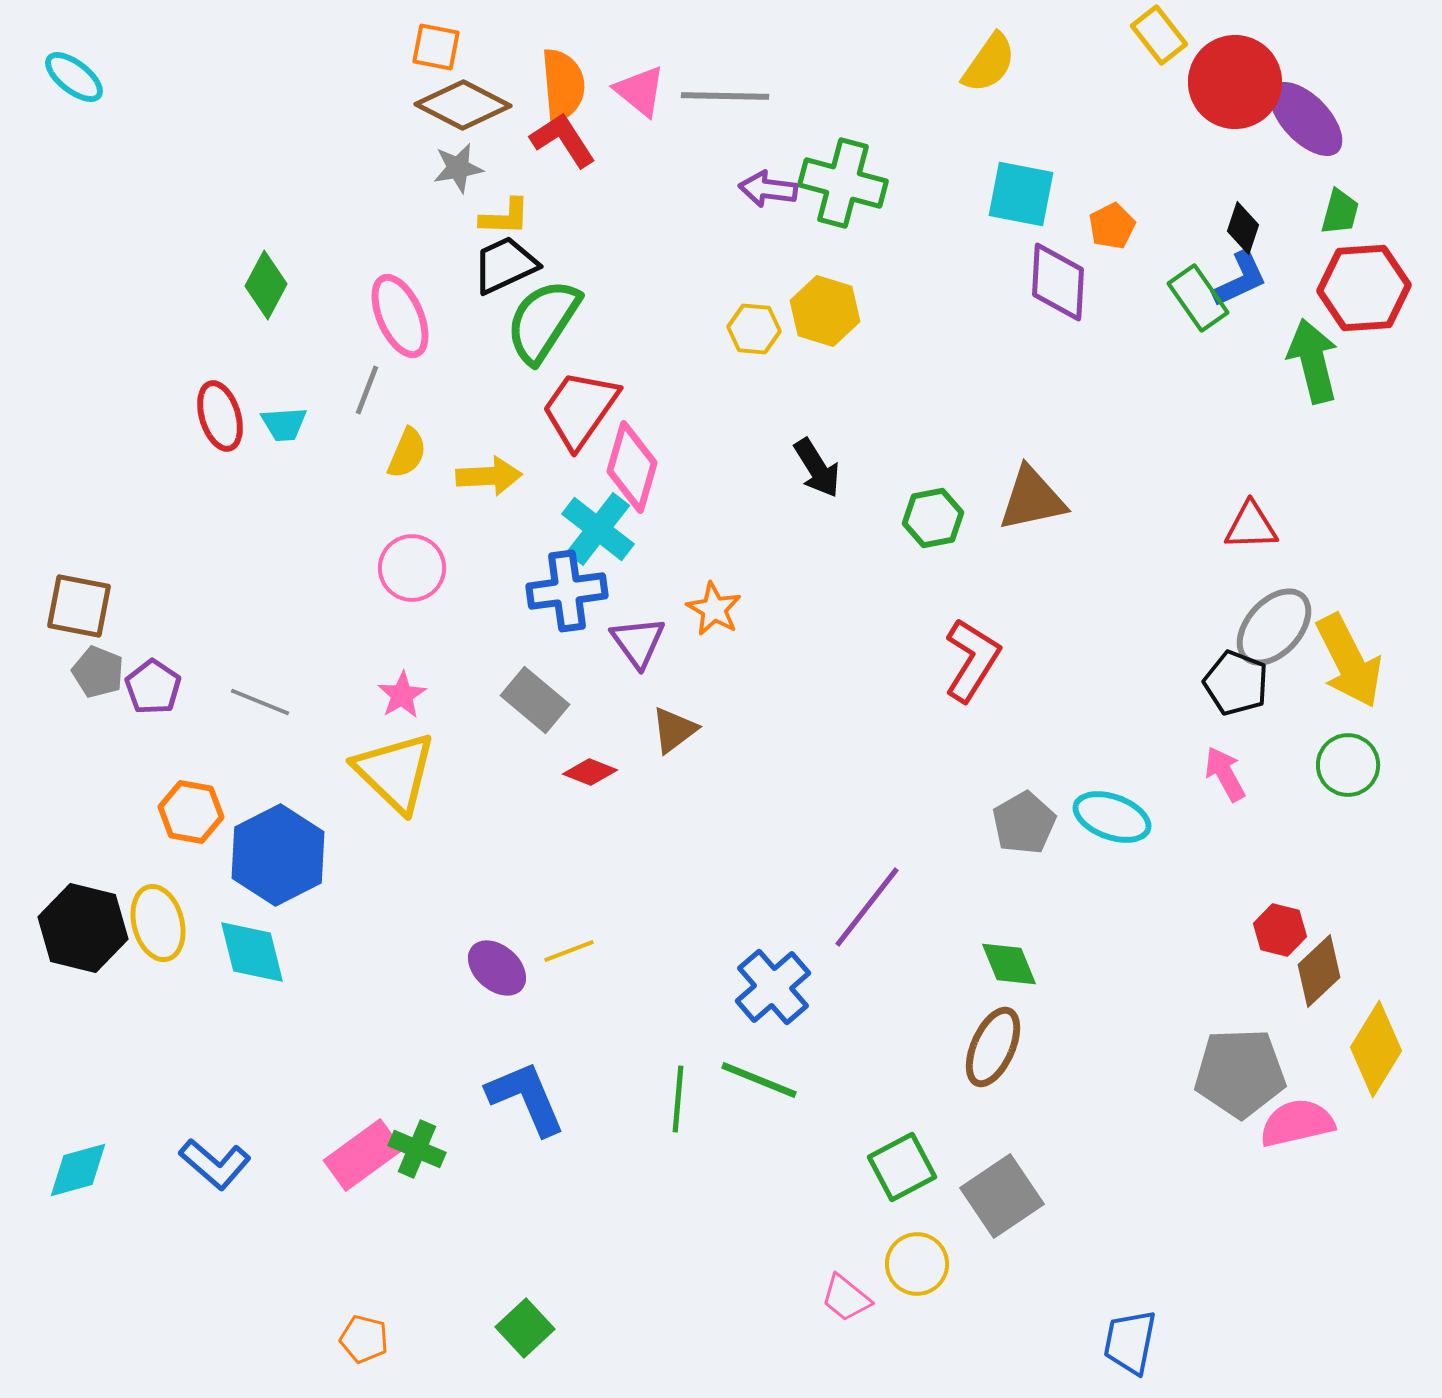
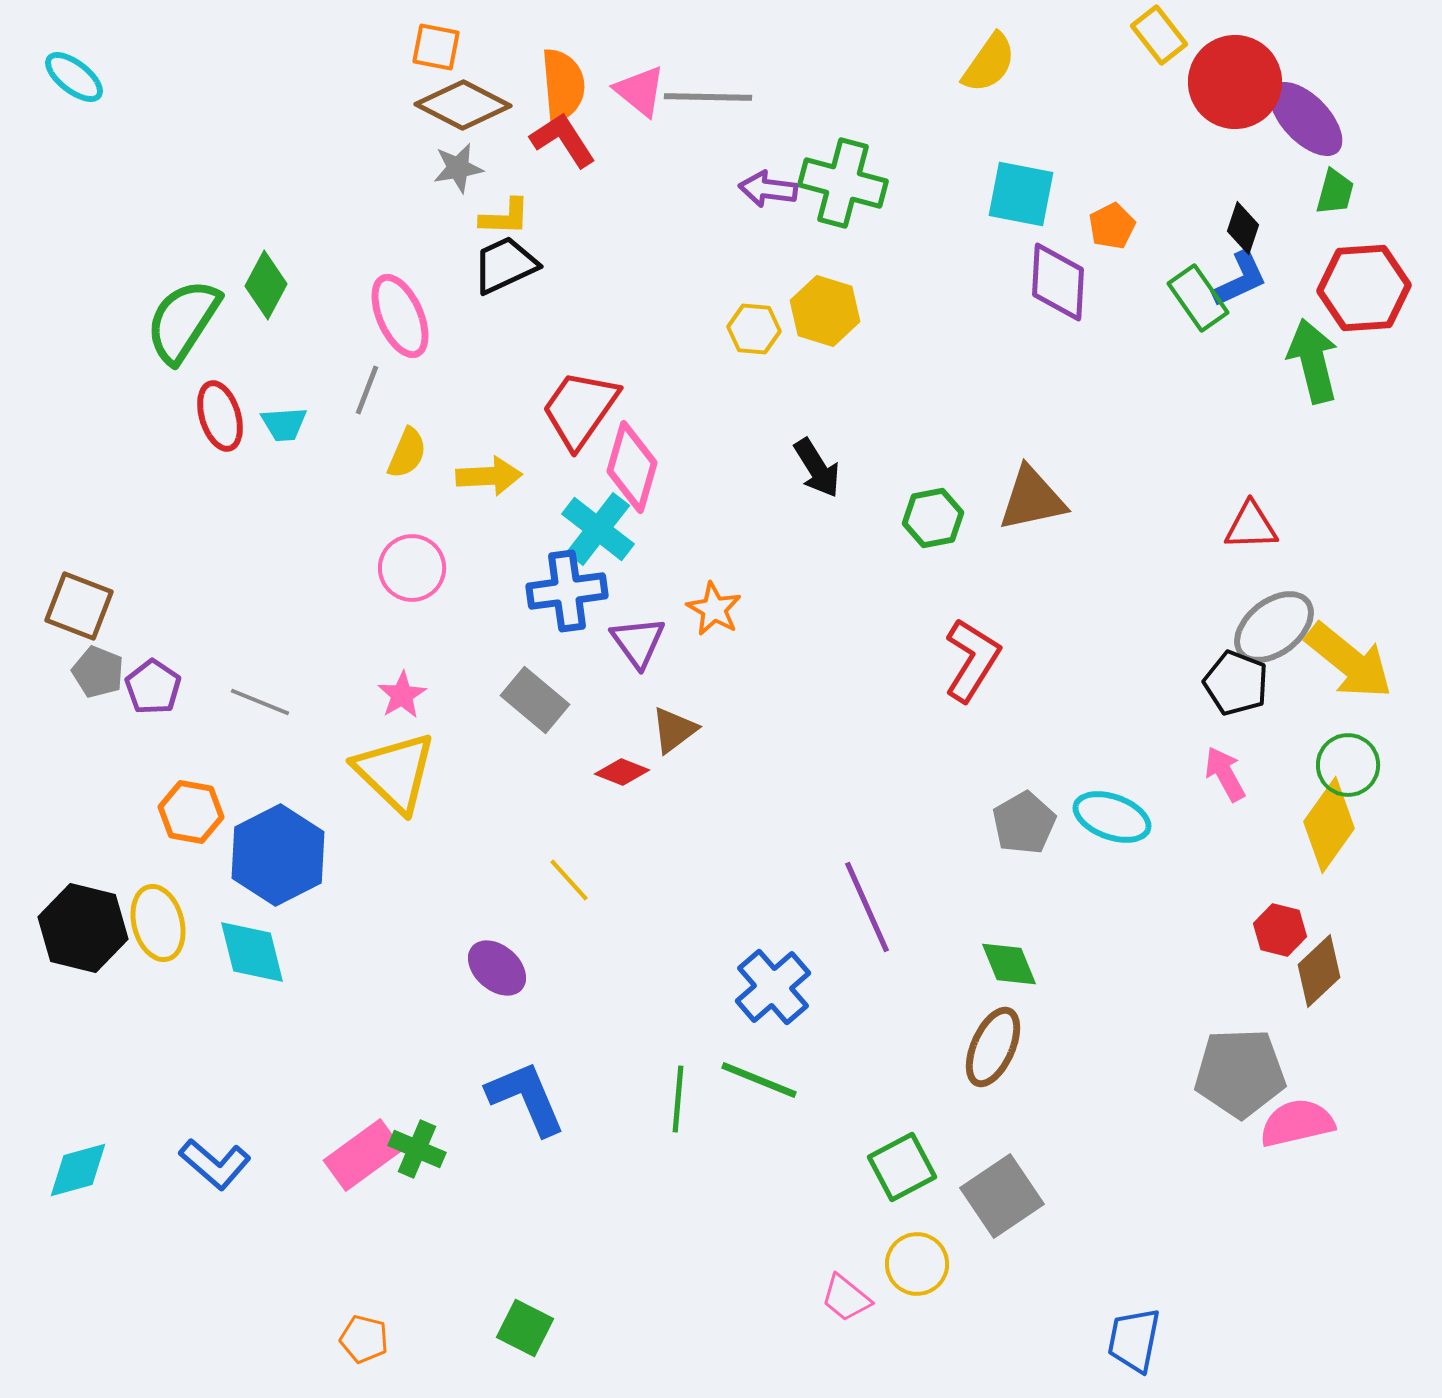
gray line at (725, 96): moved 17 px left, 1 px down
green trapezoid at (1340, 212): moved 5 px left, 20 px up
green semicircle at (543, 321): moved 360 px left
brown square at (79, 606): rotated 10 degrees clockwise
gray ellipse at (1274, 627): rotated 10 degrees clockwise
yellow arrow at (1349, 661): rotated 24 degrees counterclockwise
red diamond at (590, 772): moved 32 px right
purple line at (867, 907): rotated 62 degrees counterclockwise
yellow line at (569, 951): moved 71 px up; rotated 69 degrees clockwise
yellow diamond at (1376, 1049): moved 47 px left, 224 px up; rotated 4 degrees clockwise
green square at (525, 1328): rotated 20 degrees counterclockwise
blue trapezoid at (1130, 1342): moved 4 px right, 2 px up
